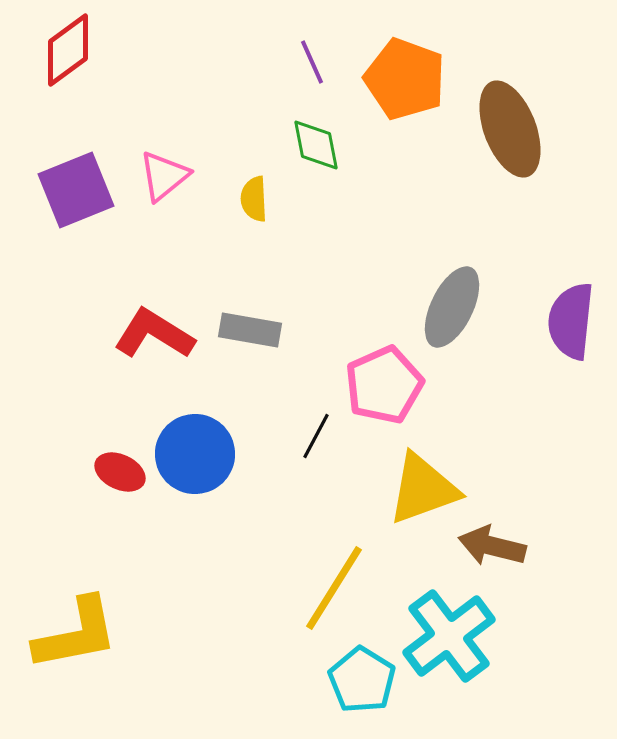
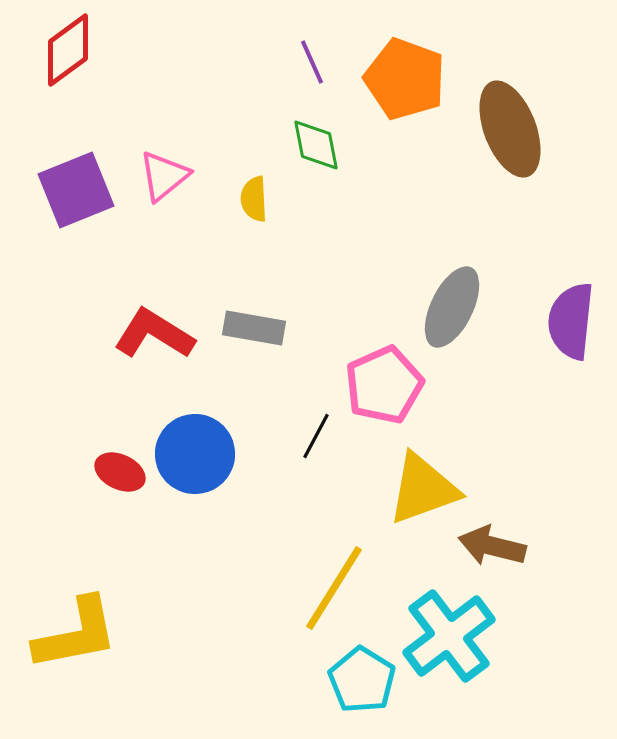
gray rectangle: moved 4 px right, 2 px up
